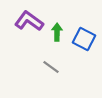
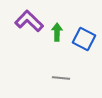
purple L-shape: rotated 8 degrees clockwise
gray line: moved 10 px right, 11 px down; rotated 30 degrees counterclockwise
